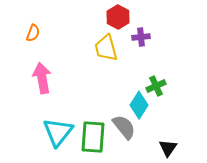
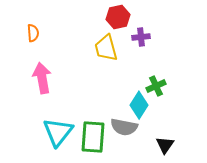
red hexagon: rotated 20 degrees clockwise
orange semicircle: rotated 24 degrees counterclockwise
gray semicircle: rotated 140 degrees clockwise
black triangle: moved 3 px left, 3 px up
